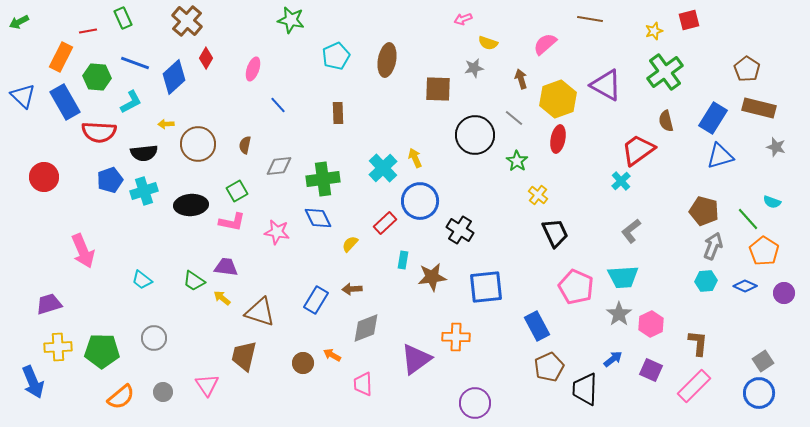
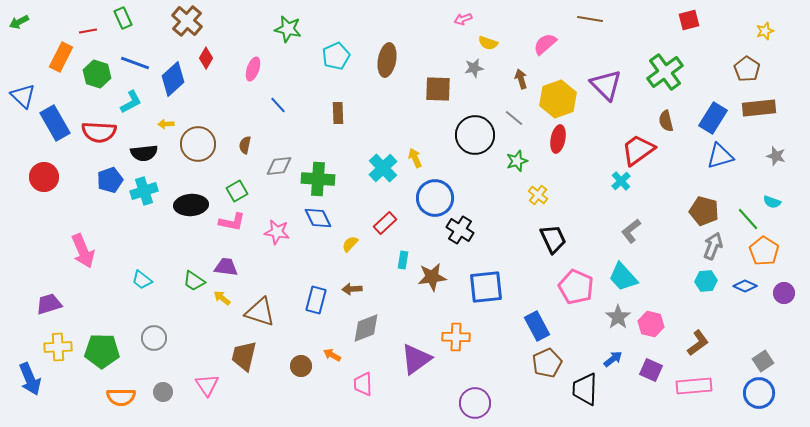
green star at (291, 20): moved 3 px left, 9 px down
yellow star at (654, 31): moved 111 px right
green hexagon at (97, 77): moved 3 px up; rotated 12 degrees clockwise
blue diamond at (174, 77): moved 1 px left, 2 px down
purple triangle at (606, 85): rotated 16 degrees clockwise
blue rectangle at (65, 102): moved 10 px left, 21 px down
brown rectangle at (759, 108): rotated 20 degrees counterclockwise
gray star at (776, 147): moved 9 px down
green star at (517, 161): rotated 20 degrees clockwise
green cross at (323, 179): moved 5 px left; rotated 12 degrees clockwise
blue circle at (420, 201): moved 15 px right, 3 px up
black trapezoid at (555, 233): moved 2 px left, 6 px down
cyan trapezoid at (623, 277): rotated 52 degrees clockwise
blue rectangle at (316, 300): rotated 16 degrees counterclockwise
gray star at (619, 314): moved 1 px left, 3 px down
pink hexagon at (651, 324): rotated 20 degrees counterclockwise
brown L-shape at (698, 343): rotated 48 degrees clockwise
brown circle at (303, 363): moved 2 px left, 3 px down
brown pentagon at (549, 367): moved 2 px left, 4 px up
blue arrow at (33, 382): moved 3 px left, 3 px up
pink rectangle at (694, 386): rotated 40 degrees clockwise
orange semicircle at (121, 397): rotated 40 degrees clockwise
